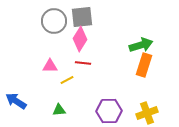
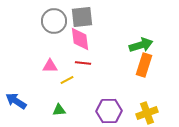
pink diamond: rotated 40 degrees counterclockwise
